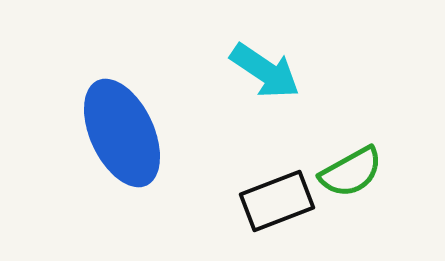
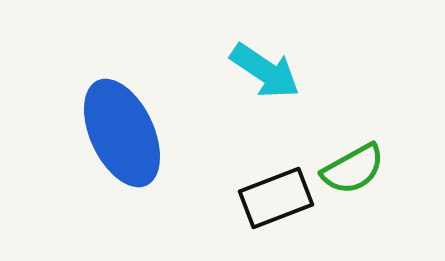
green semicircle: moved 2 px right, 3 px up
black rectangle: moved 1 px left, 3 px up
